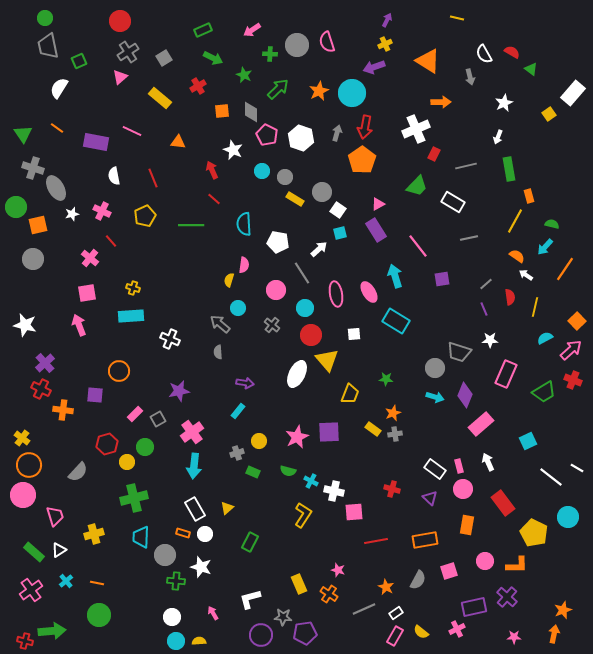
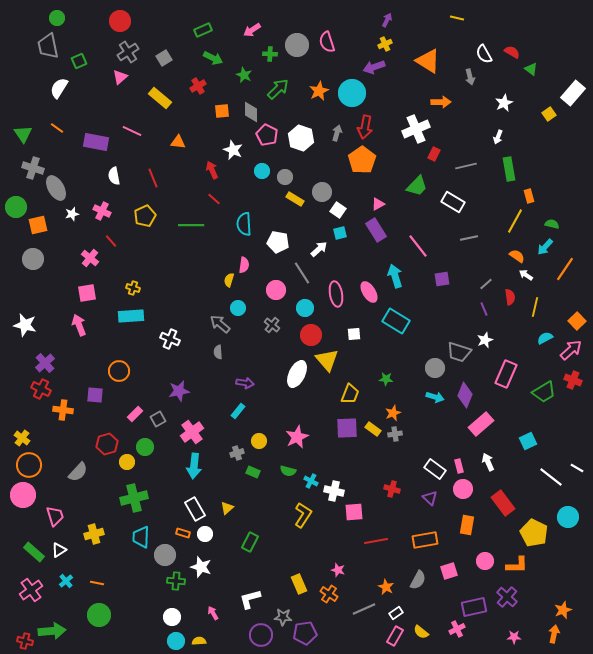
green circle at (45, 18): moved 12 px right
white star at (490, 340): moved 5 px left; rotated 21 degrees counterclockwise
purple square at (329, 432): moved 18 px right, 4 px up
